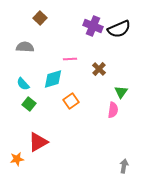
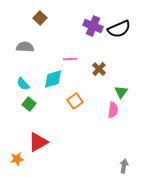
orange square: moved 4 px right
